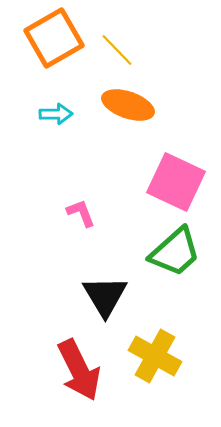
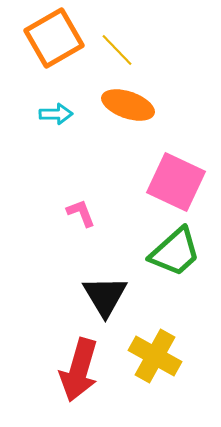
red arrow: rotated 42 degrees clockwise
